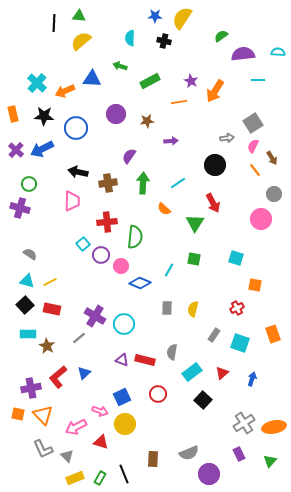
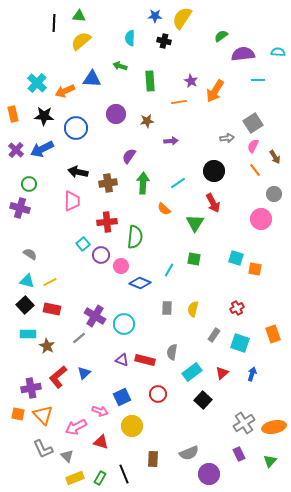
green rectangle at (150, 81): rotated 66 degrees counterclockwise
brown arrow at (272, 158): moved 3 px right, 1 px up
black circle at (215, 165): moved 1 px left, 6 px down
orange square at (255, 285): moved 16 px up
blue arrow at (252, 379): moved 5 px up
yellow circle at (125, 424): moved 7 px right, 2 px down
